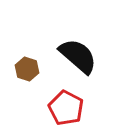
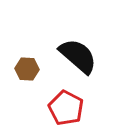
brown hexagon: rotated 15 degrees counterclockwise
